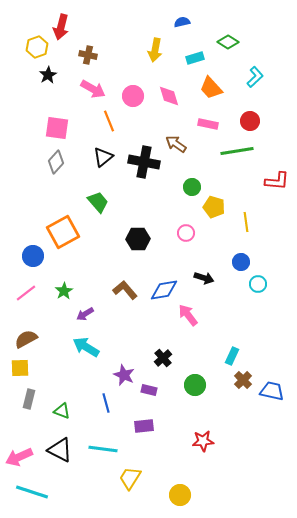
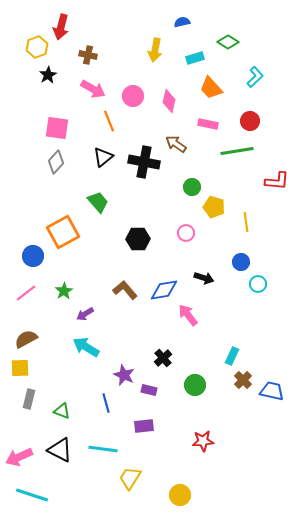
pink diamond at (169, 96): moved 5 px down; rotated 30 degrees clockwise
cyan line at (32, 492): moved 3 px down
